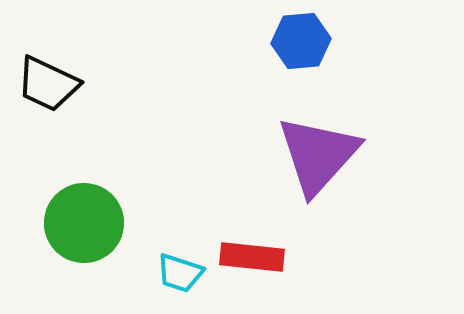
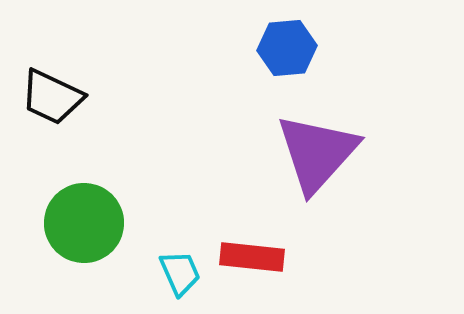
blue hexagon: moved 14 px left, 7 px down
black trapezoid: moved 4 px right, 13 px down
purple triangle: moved 1 px left, 2 px up
cyan trapezoid: rotated 132 degrees counterclockwise
